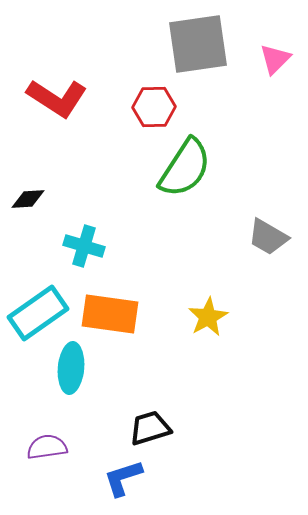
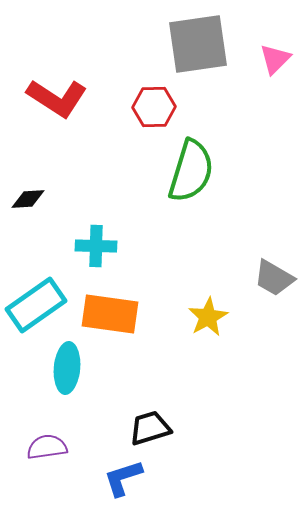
green semicircle: moved 6 px right, 3 px down; rotated 16 degrees counterclockwise
gray trapezoid: moved 6 px right, 41 px down
cyan cross: moved 12 px right; rotated 15 degrees counterclockwise
cyan rectangle: moved 2 px left, 8 px up
cyan ellipse: moved 4 px left
